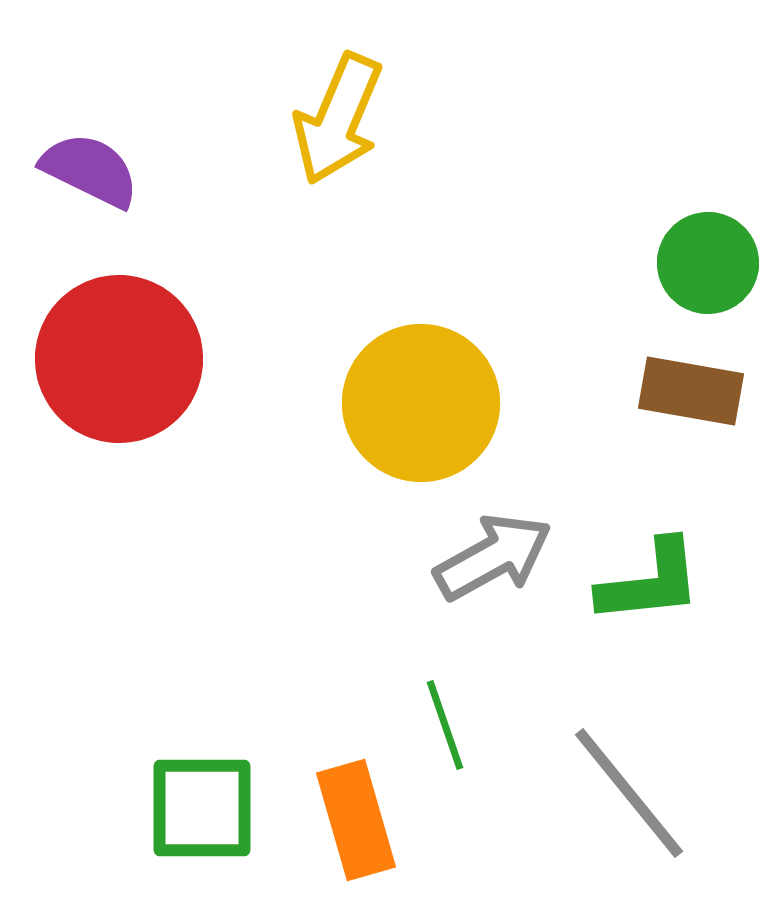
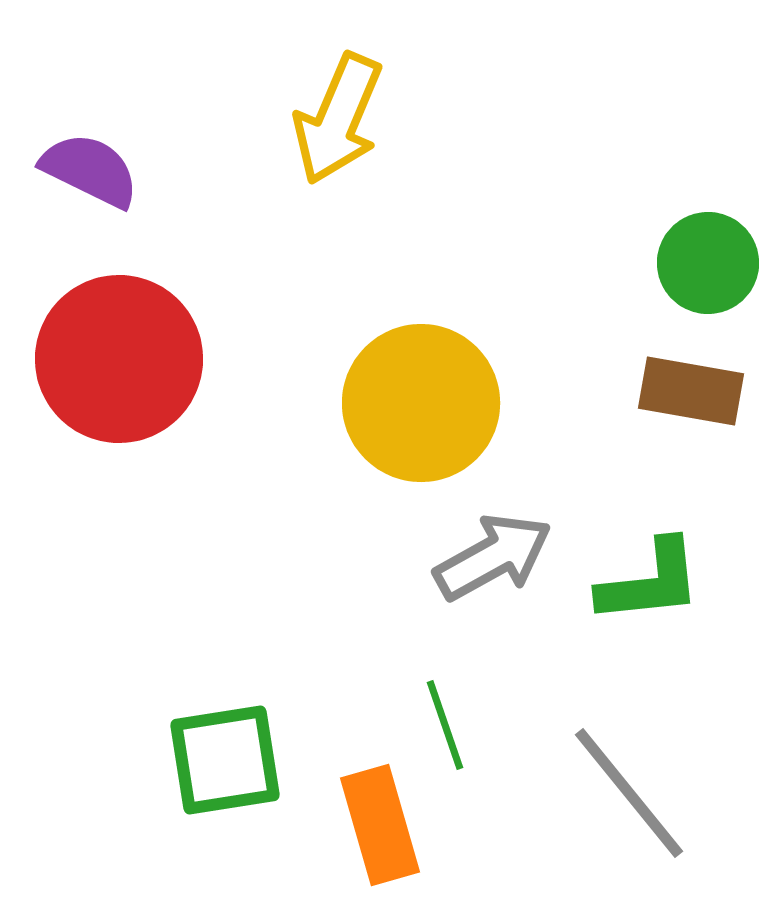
green square: moved 23 px right, 48 px up; rotated 9 degrees counterclockwise
orange rectangle: moved 24 px right, 5 px down
